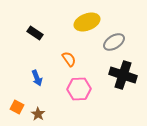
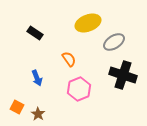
yellow ellipse: moved 1 px right, 1 px down
pink hexagon: rotated 20 degrees counterclockwise
